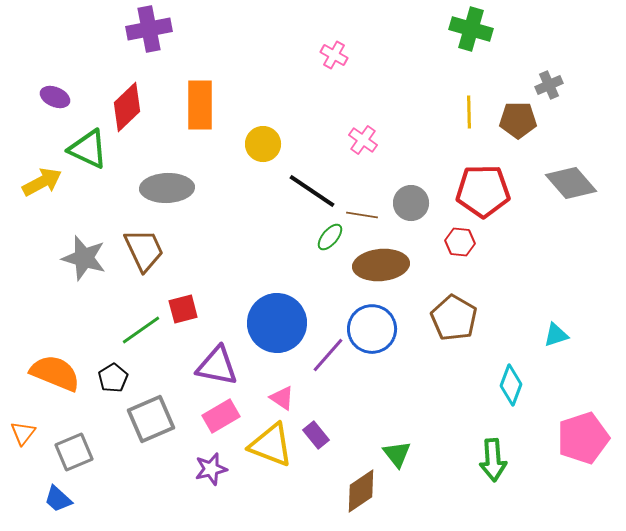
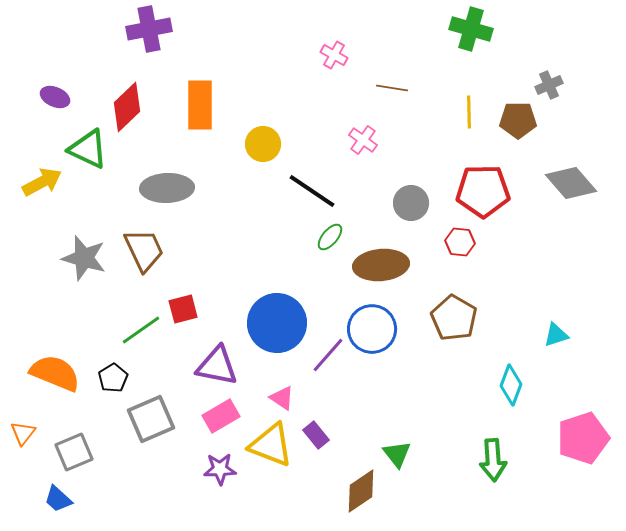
brown line at (362, 215): moved 30 px right, 127 px up
purple star at (211, 469): moved 9 px right; rotated 12 degrees clockwise
